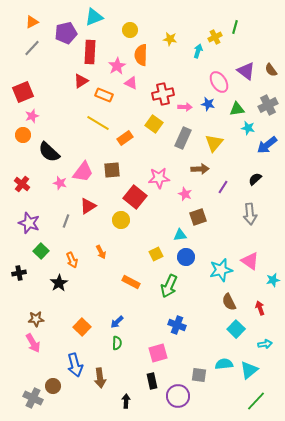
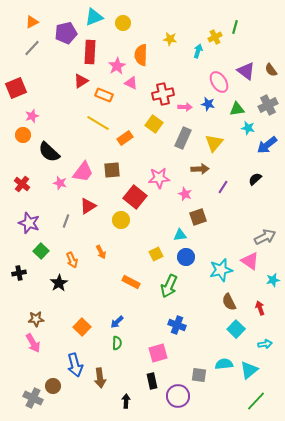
yellow circle at (130, 30): moved 7 px left, 7 px up
red square at (23, 92): moved 7 px left, 4 px up
gray arrow at (250, 214): moved 15 px right, 23 px down; rotated 110 degrees counterclockwise
